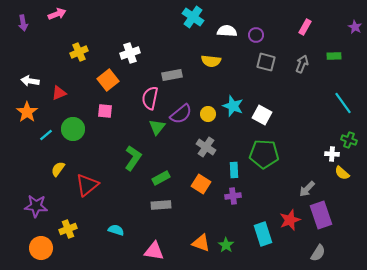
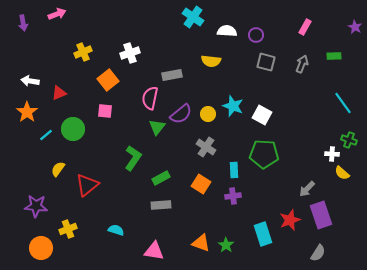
yellow cross at (79, 52): moved 4 px right
